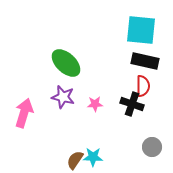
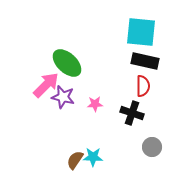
cyan square: moved 2 px down
green ellipse: moved 1 px right
black cross: moved 9 px down
pink arrow: moved 22 px right, 28 px up; rotated 28 degrees clockwise
